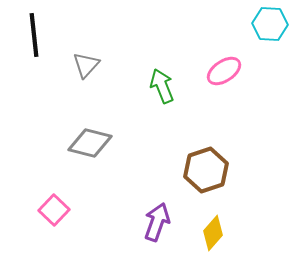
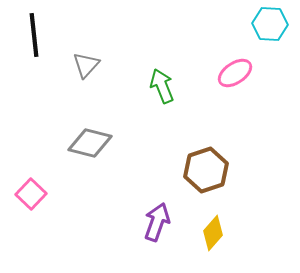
pink ellipse: moved 11 px right, 2 px down
pink square: moved 23 px left, 16 px up
